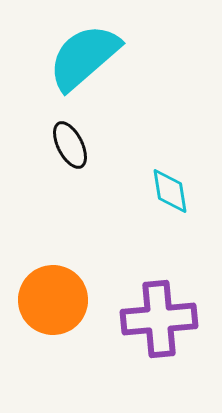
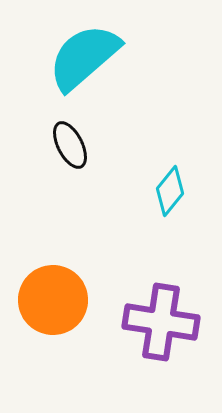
cyan diamond: rotated 48 degrees clockwise
purple cross: moved 2 px right, 3 px down; rotated 14 degrees clockwise
